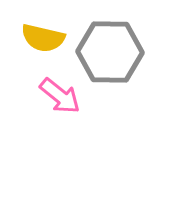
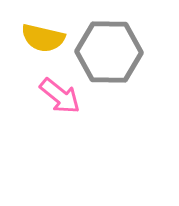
gray hexagon: moved 1 px left
